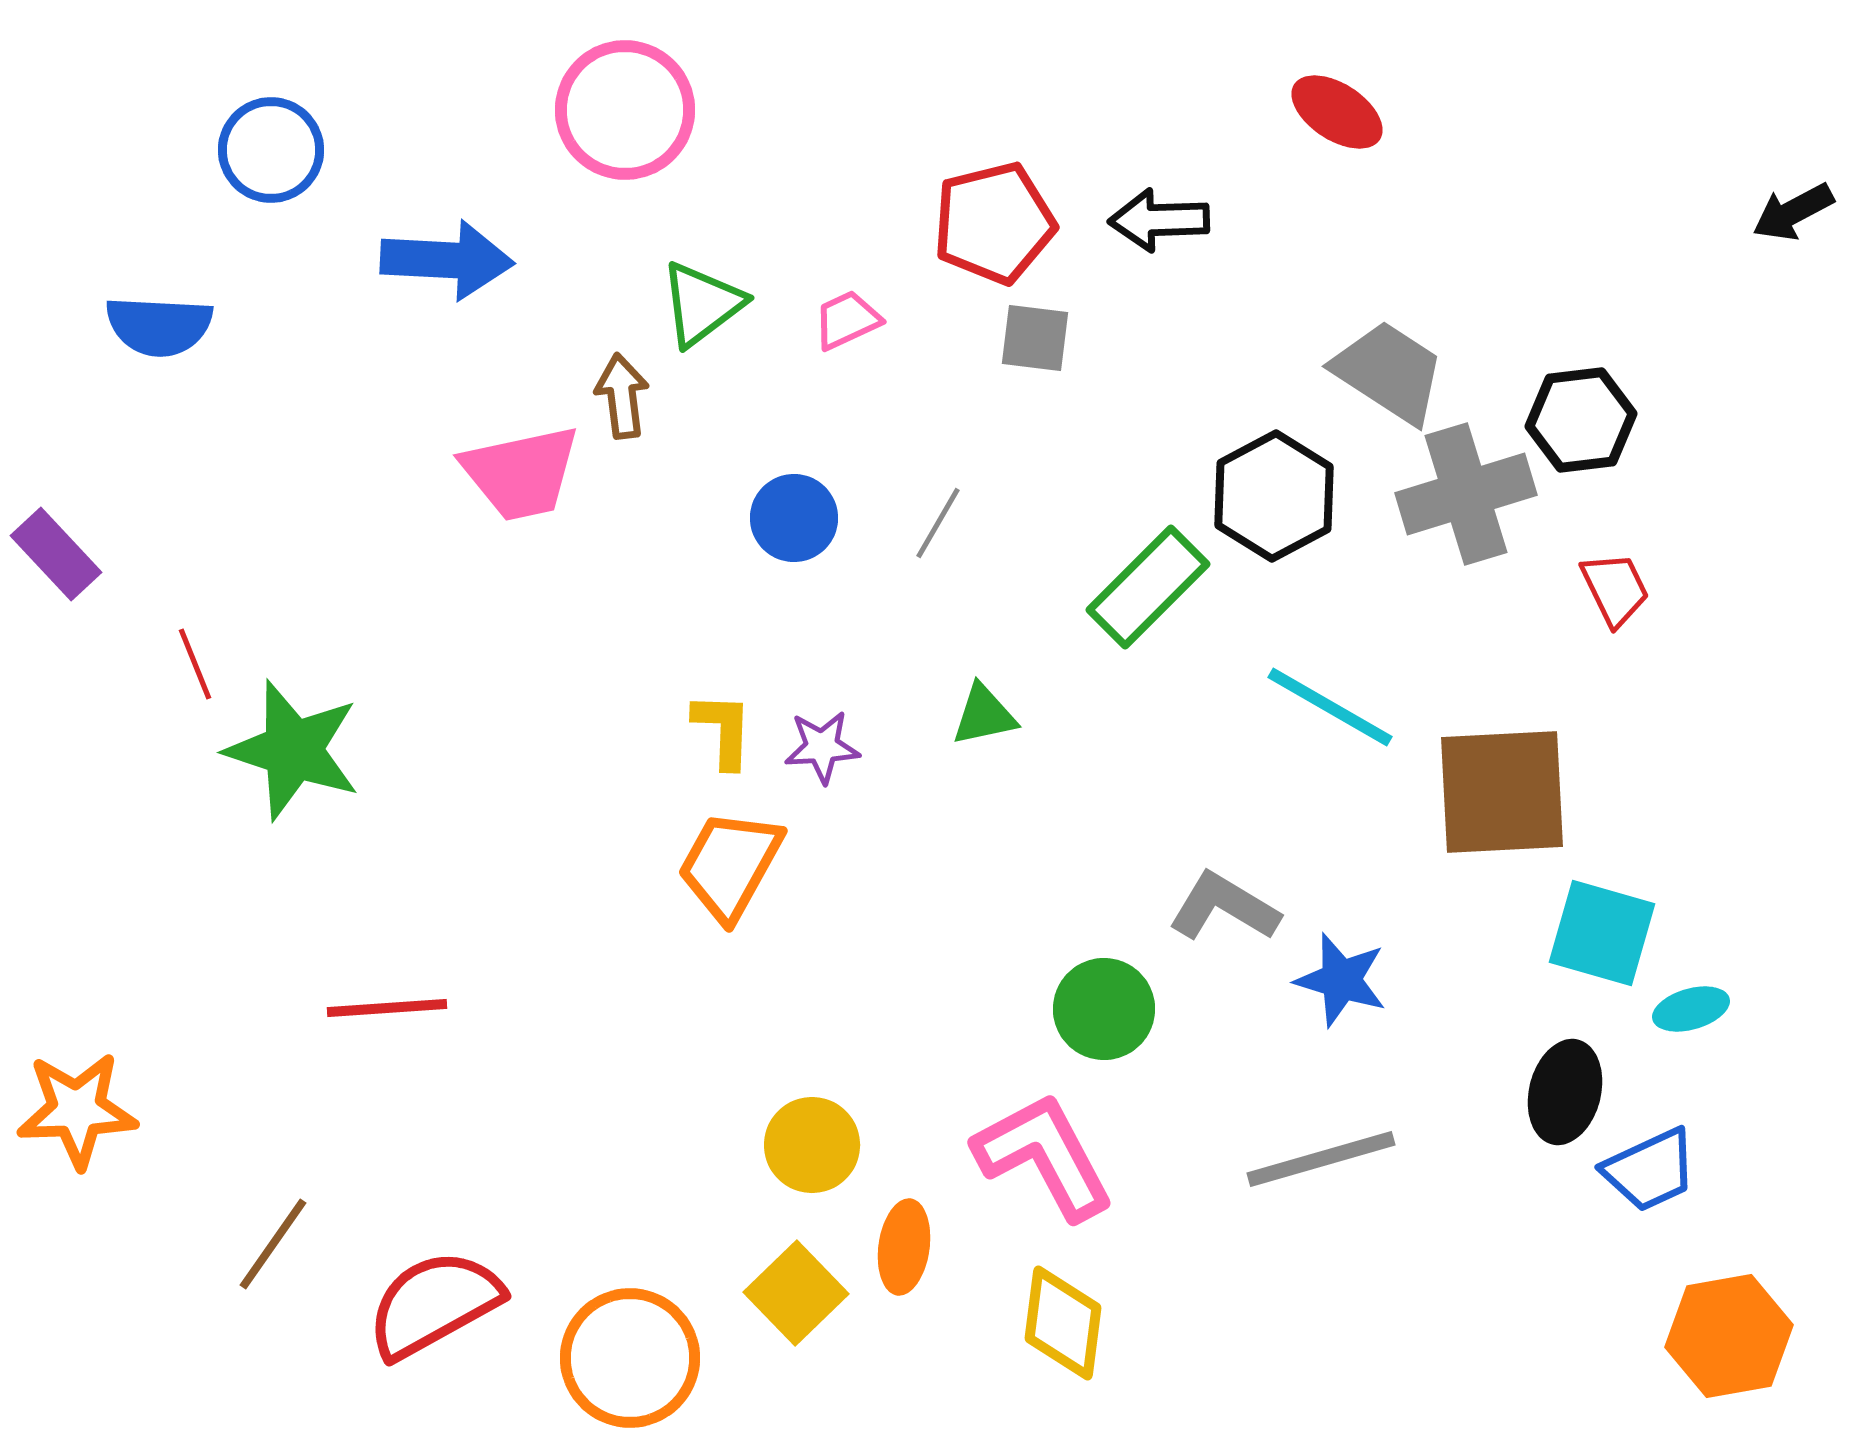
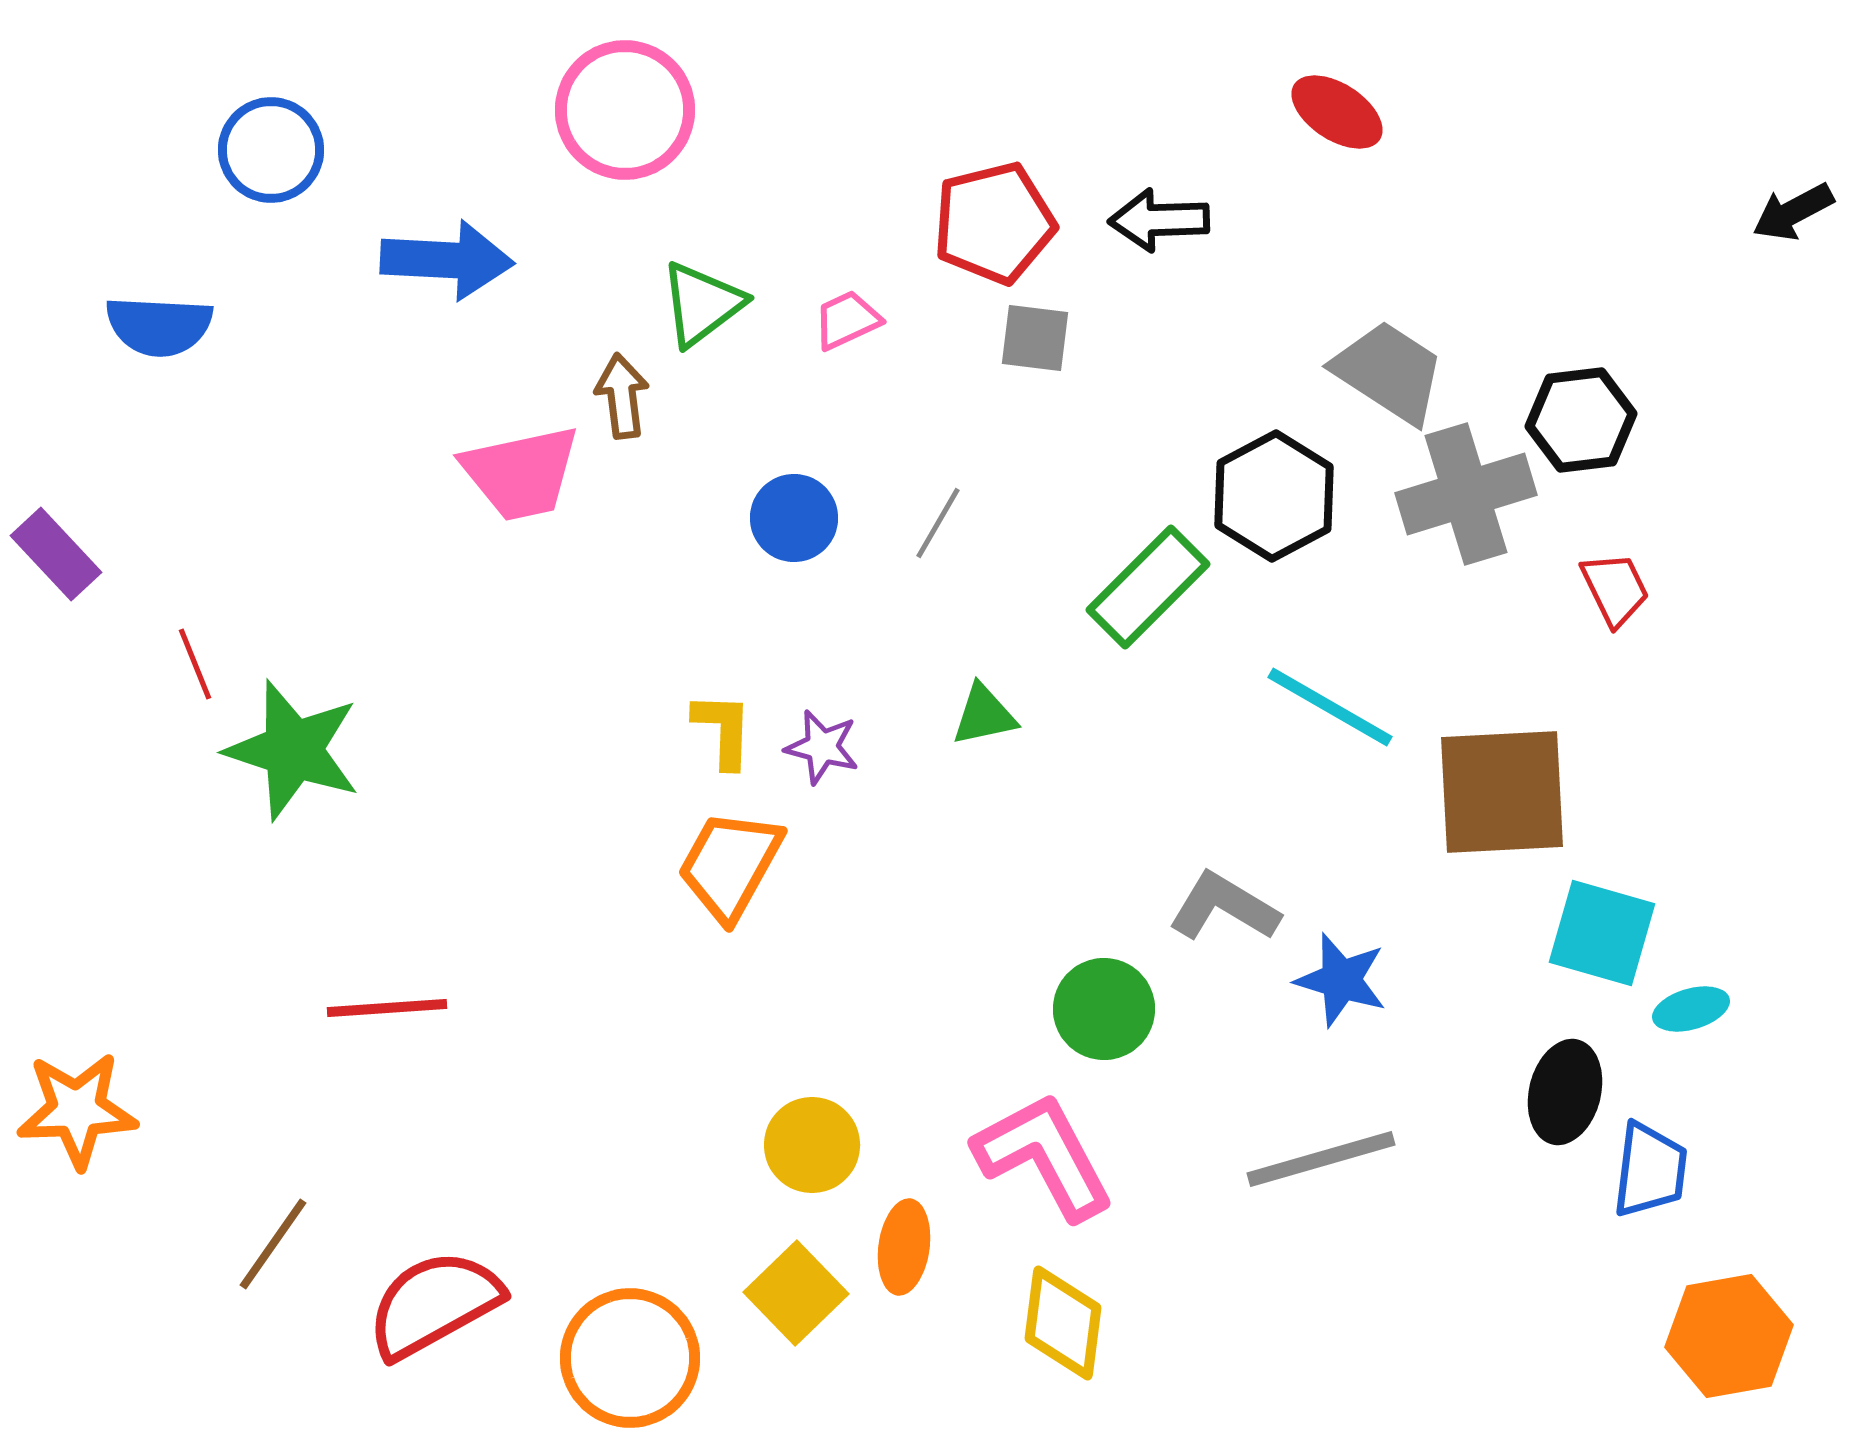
purple star at (822, 747): rotated 18 degrees clockwise
blue trapezoid at (1650, 1170): rotated 58 degrees counterclockwise
